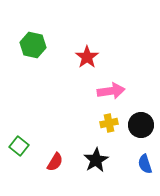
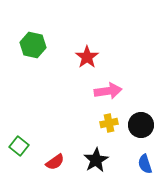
pink arrow: moved 3 px left
red semicircle: rotated 24 degrees clockwise
